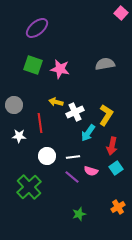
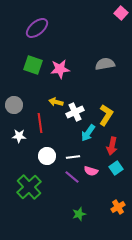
pink star: rotated 18 degrees counterclockwise
